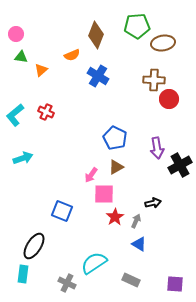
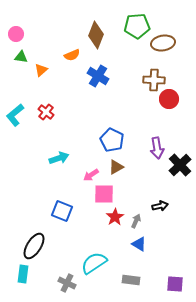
red cross: rotated 14 degrees clockwise
blue pentagon: moved 3 px left, 2 px down
cyan arrow: moved 36 px right
black cross: rotated 15 degrees counterclockwise
pink arrow: rotated 21 degrees clockwise
black arrow: moved 7 px right, 3 px down
gray rectangle: rotated 18 degrees counterclockwise
